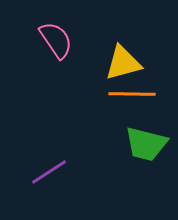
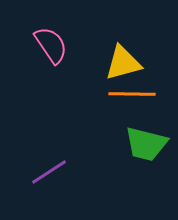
pink semicircle: moved 5 px left, 5 px down
